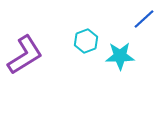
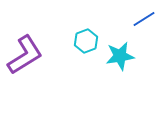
blue line: rotated 10 degrees clockwise
cyan star: rotated 8 degrees counterclockwise
